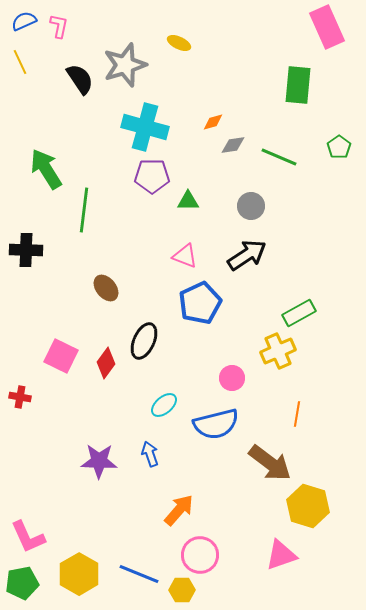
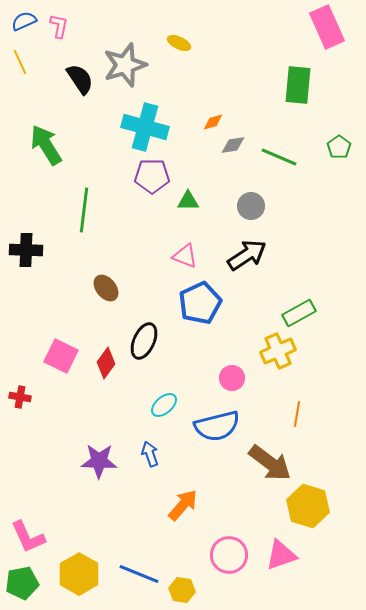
green arrow at (46, 169): moved 24 px up
blue semicircle at (216, 424): moved 1 px right, 2 px down
orange arrow at (179, 510): moved 4 px right, 5 px up
pink circle at (200, 555): moved 29 px right
yellow hexagon at (182, 590): rotated 10 degrees clockwise
